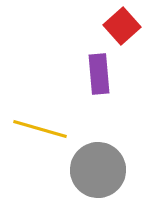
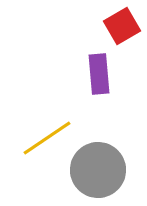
red square: rotated 12 degrees clockwise
yellow line: moved 7 px right, 9 px down; rotated 50 degrees counterclockwise
